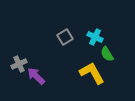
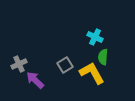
gray square: moved 28 px down
green semicircle: moved 4 px left, 3 px down; rotated 35 degrees clockwise
purple arrow: moved 1 px left, 4 px down
